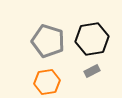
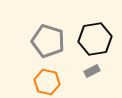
black hexagon: moved 3 px right
orange hexagon: rotated 20 degrees clockwise
